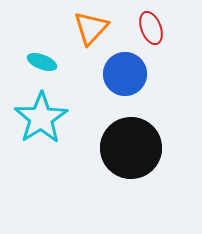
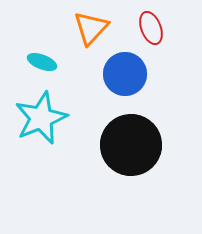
cyan star: rotated 10 degrees clockwise
black circle: moved 3 px up
